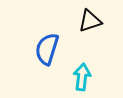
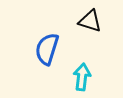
black triangle: rotated 35 degrees clockwise
